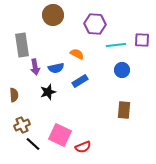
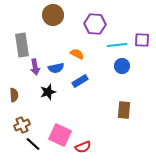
cyan line: moved 1 px right
blue circle: moved 4 px up
